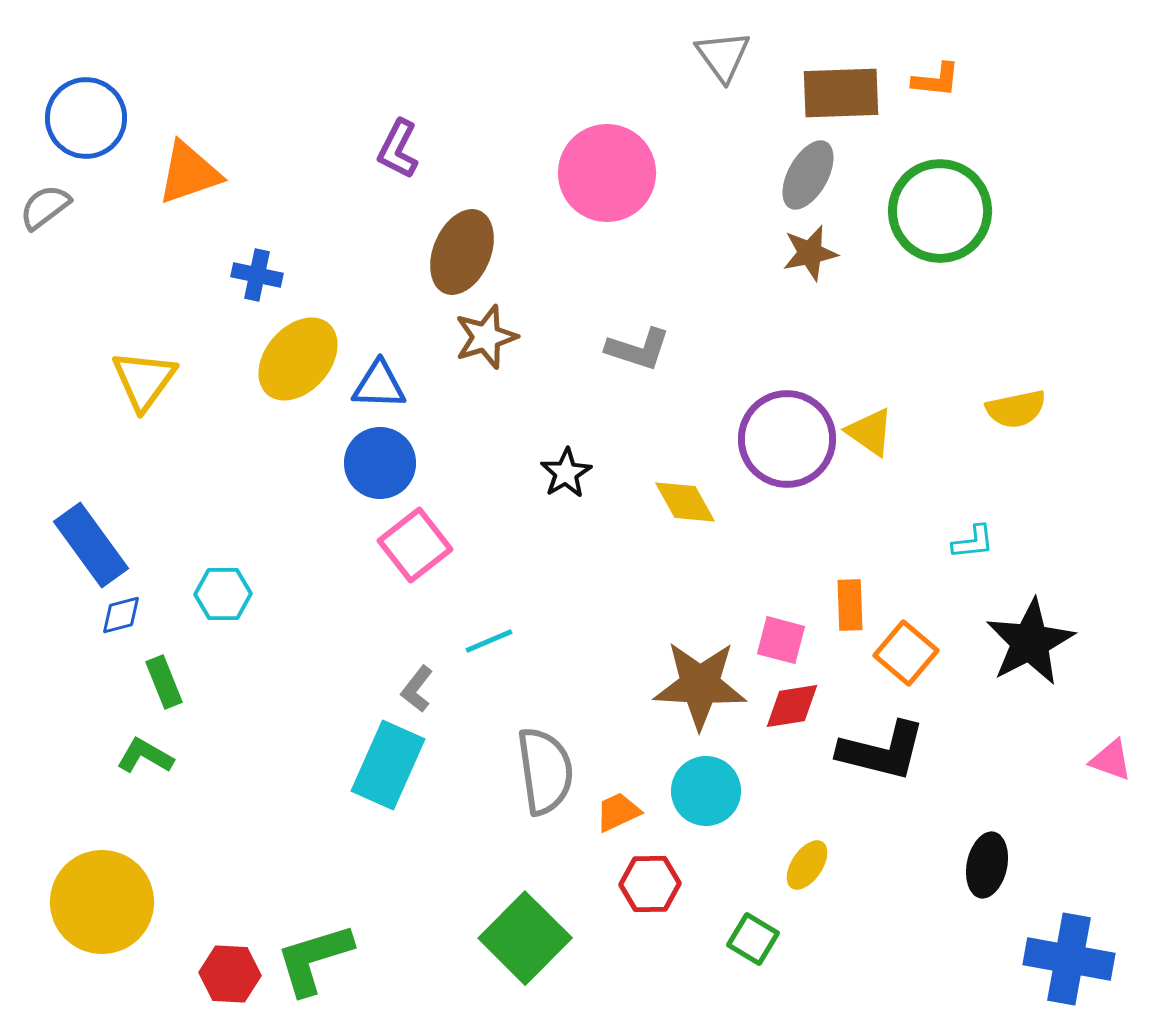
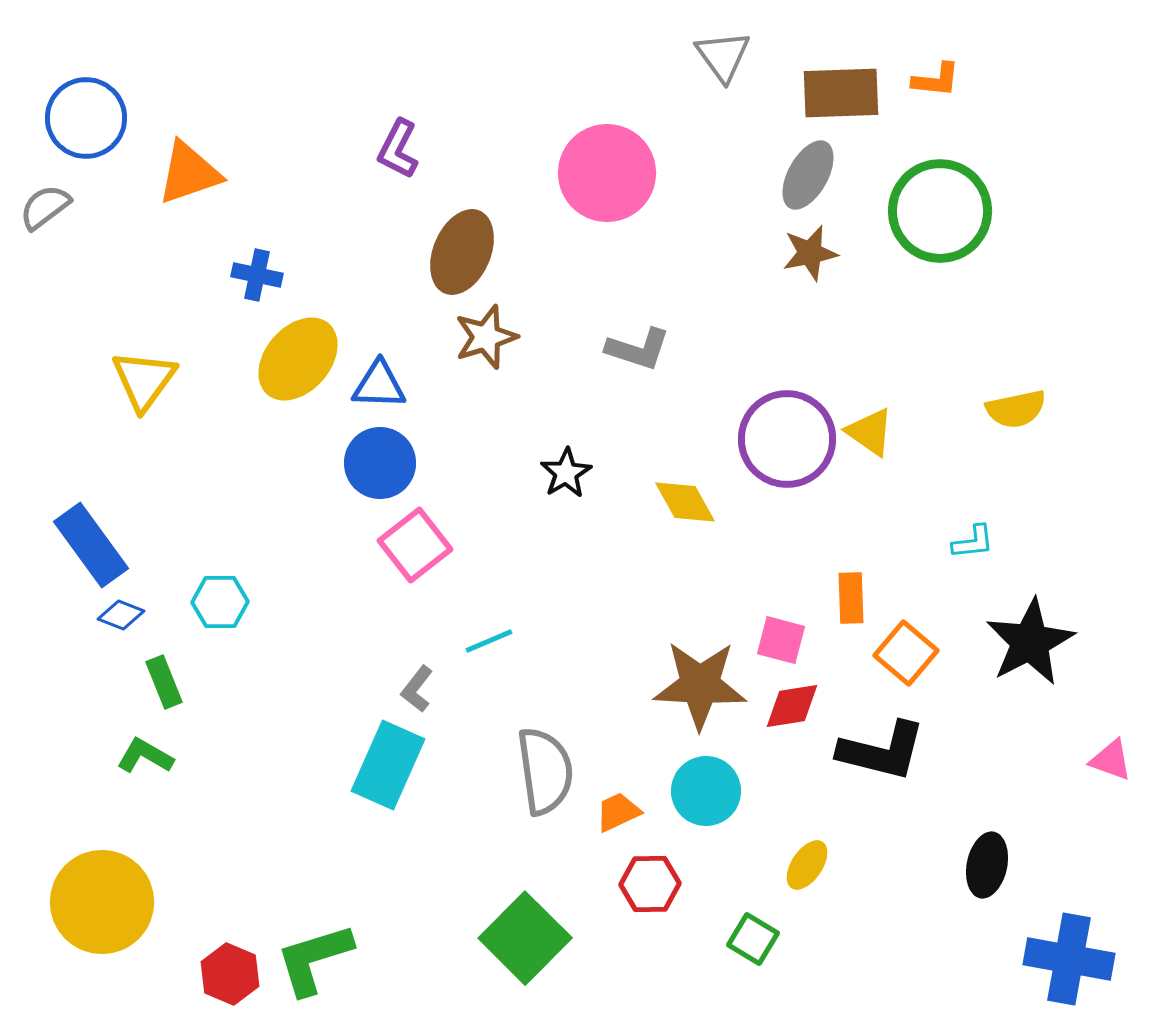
cyan hexagon at (223, 594): moved 3 px left, 8 px down
orange rectangle at (850, 605): moved 1 px right, 7 px up
blue diamond at (121, 615): rotated 36 degrees clockwise
red hexagon at (230, 974): rotated 20 degrees clockwise
